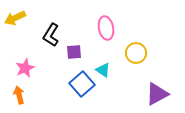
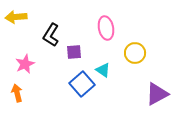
yellow arrow: moved 1 px right, 1 px up; rotated 20 degrees clockwise
yellow circle: moved 1 px left
pink star: moved 4 px up
orange arrow: moved 2 px left, 2 px up
